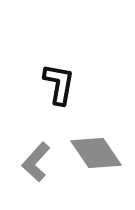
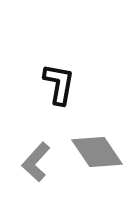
gray diamond: moved 1 px right, 1 px up
